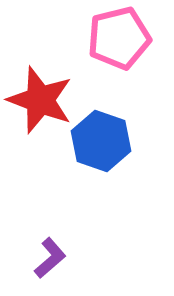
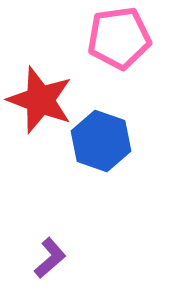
pink pentagon: rotated 6 degrees clockwise
